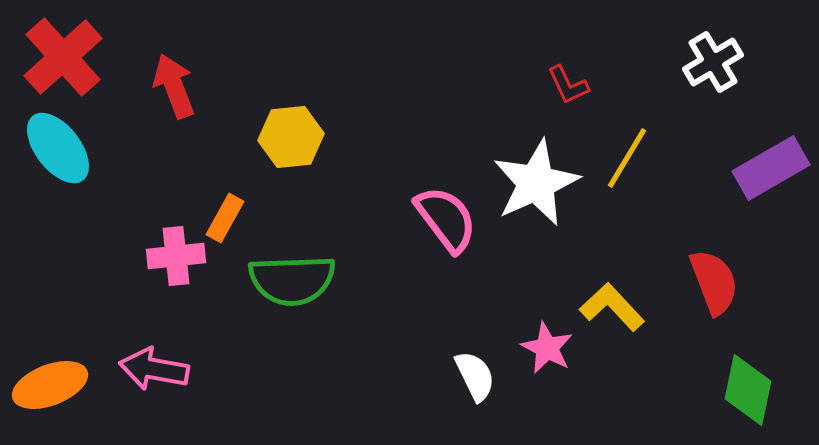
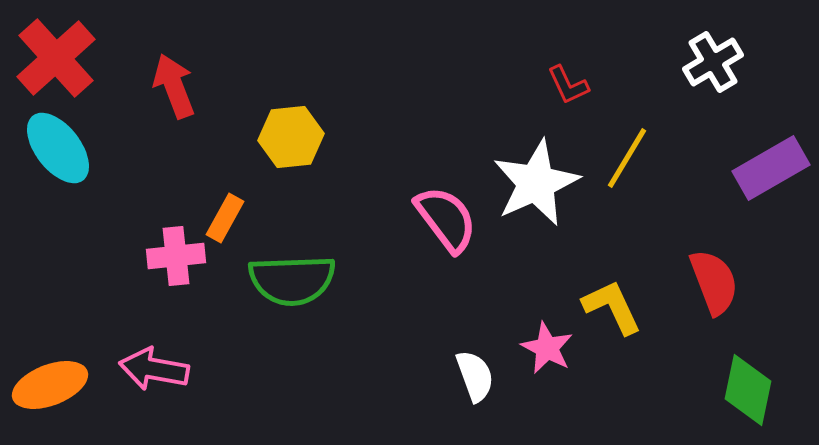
red cross: moved 7 px left, 1 px down
yellow L-shape: rotated 18 degrees clockwise
white semicircle: rotated 6 degrees clockwise
